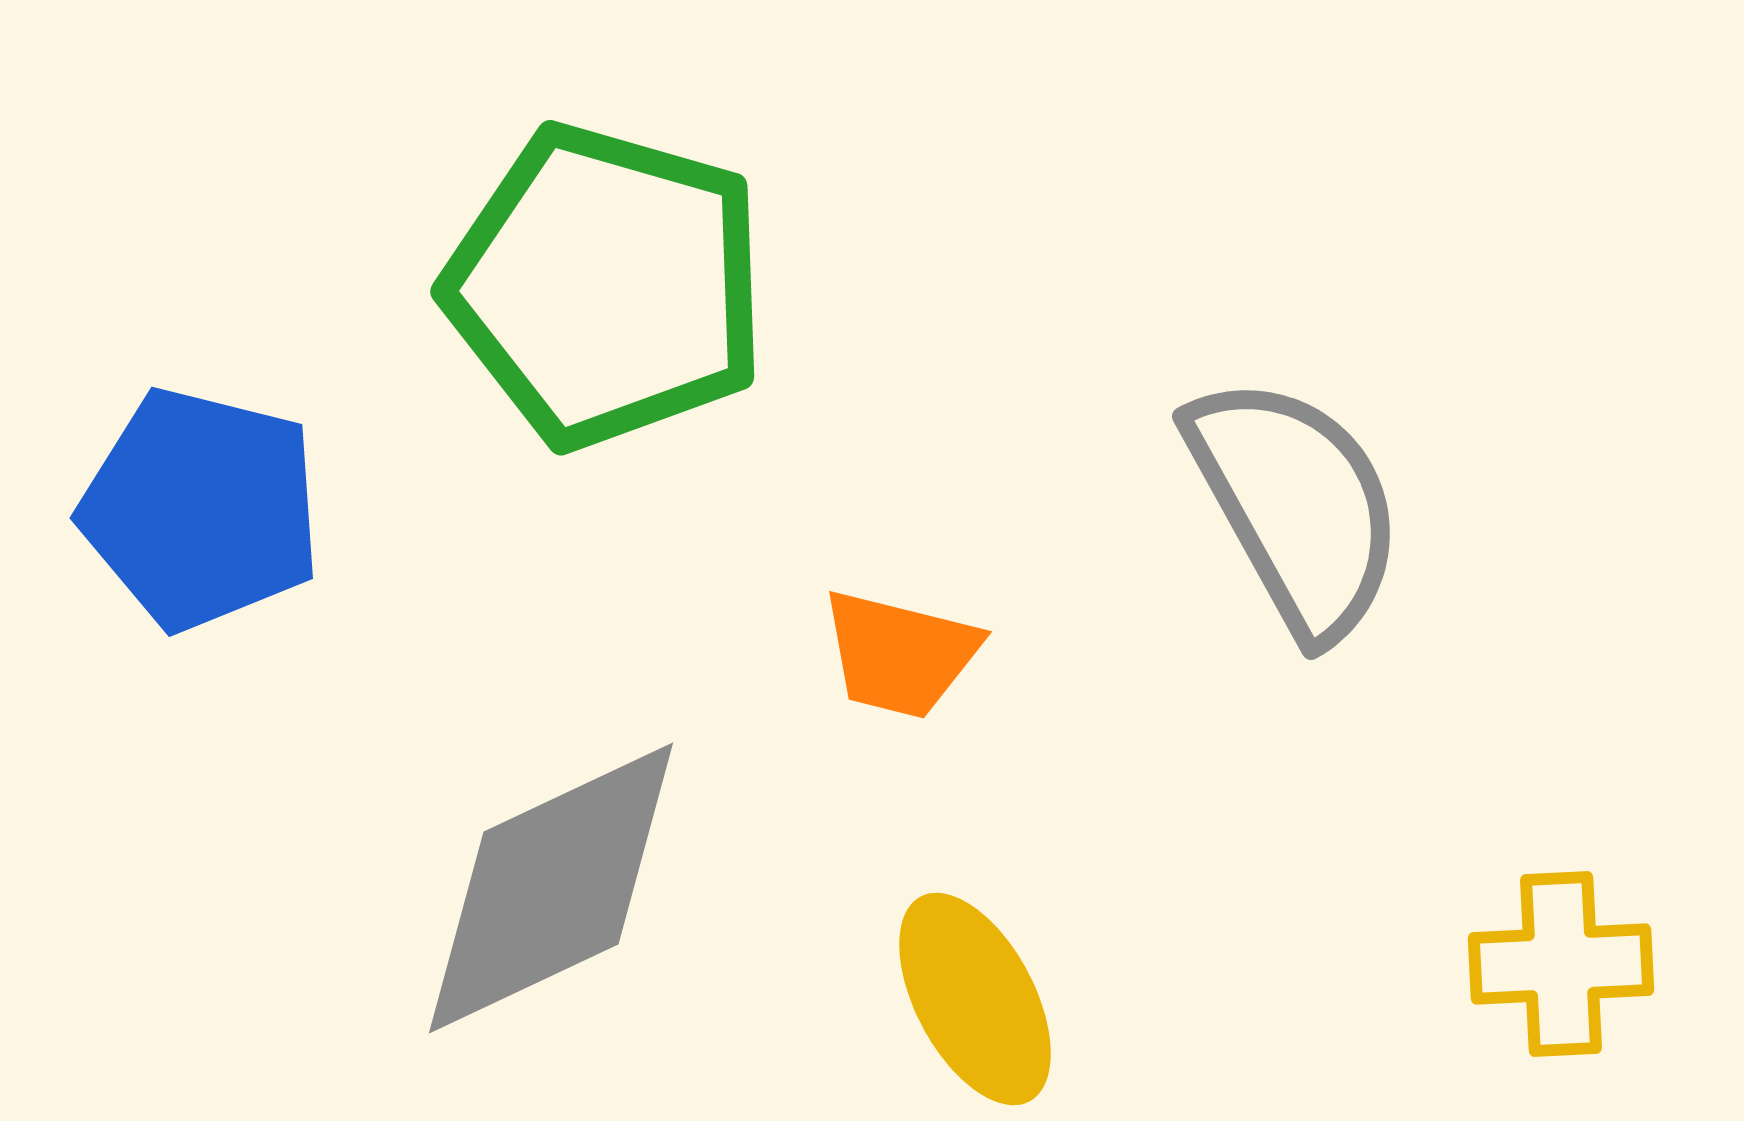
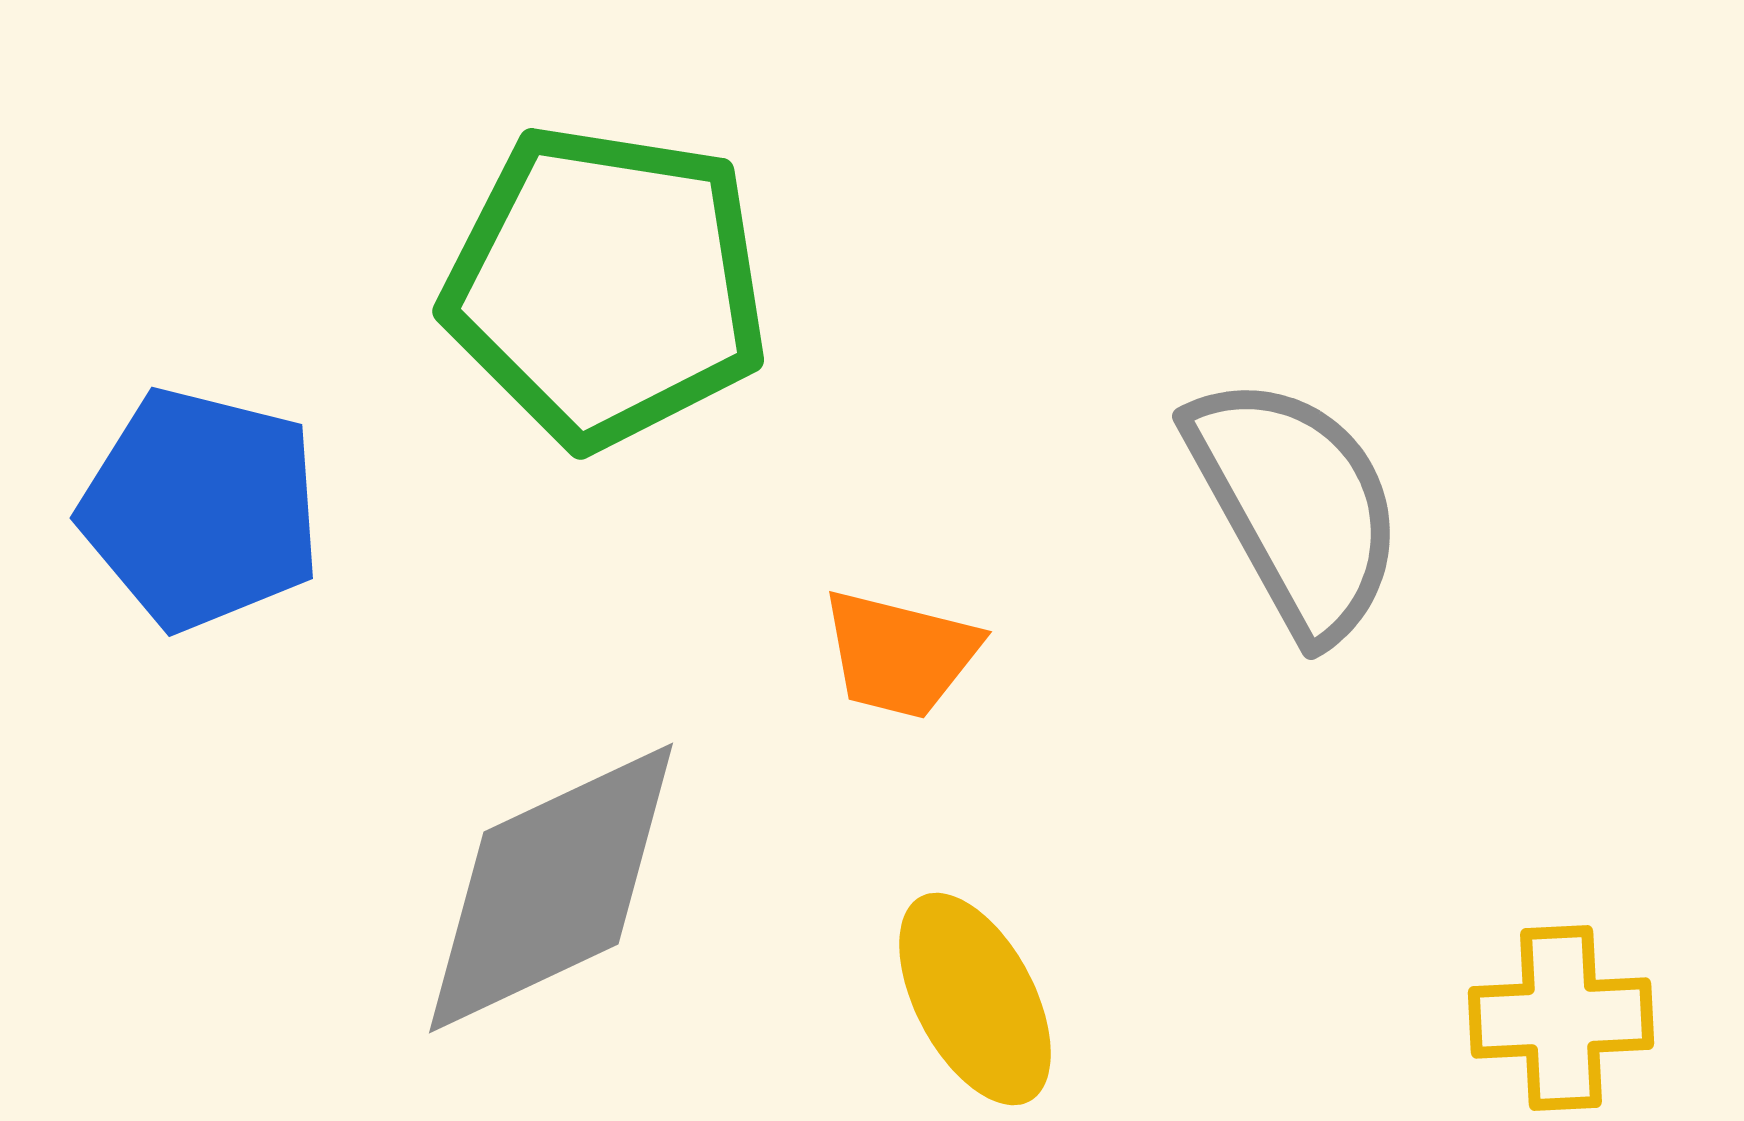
green pentagon: rotated 7 degrees counterclockwise
yellow cross: moved 54 px down
